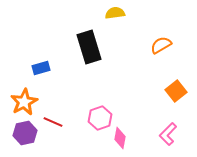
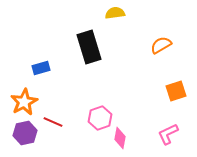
orange square: rotated 20 degrees clockwise
pink L-shape: rotated 20 degrees clockwise
